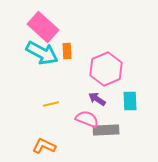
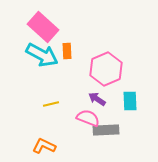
cyan arrow: moved 2 px down
pink semicircle: moved 1 px right, 1 px up
